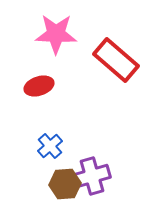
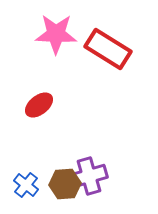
red rectangle: moved 8 px left, 11 px up; rotated 9 degrees counterclockwise
red ellipse: moved 19 px down; rotated 20 degrees counterclockwise
blue cross: moved 24 px left, 39 px down; rotated 10 degrees counterclockwise
purple cross: moved 3 px left
